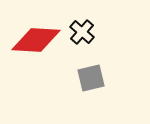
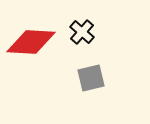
red diamond: moved 5 px left, 2 px down
